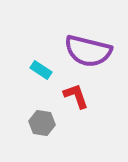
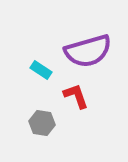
purple semicircle: rotated 30 degrees counterclockwise
